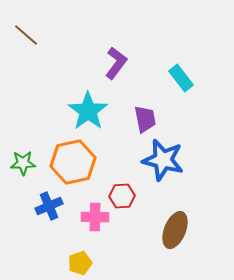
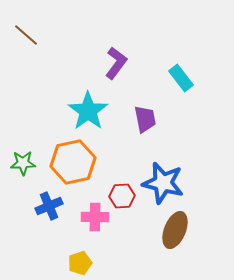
blue star: moved 23 px down
